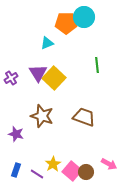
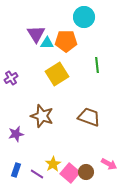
orange pentagon: moved 18 px down
cyan triangle: rotated 24 degrees clockwise
purple triangle: moved 2 px left, 39 px up
yellow square: moved 3 px right, 4 px up; rotated 15 degrees clockwise
brown trapezoid: moved 5 px right
purple star: rotated 28 degrees counterclockwise
pink square: moved 2 px left, 2 px down
